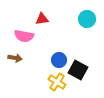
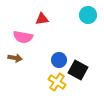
cyan circle: moved 1 px right, 4 px up
pink semicircle: moved 1 px left, 1 px down
